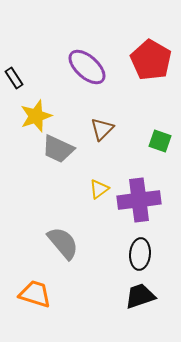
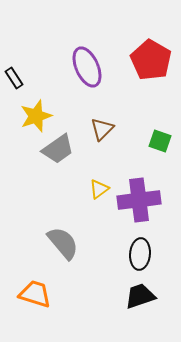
purple ellipse: rotated 24 degrees clockwise
gray trapezoid: rotated 60 degrees counterclockwise
